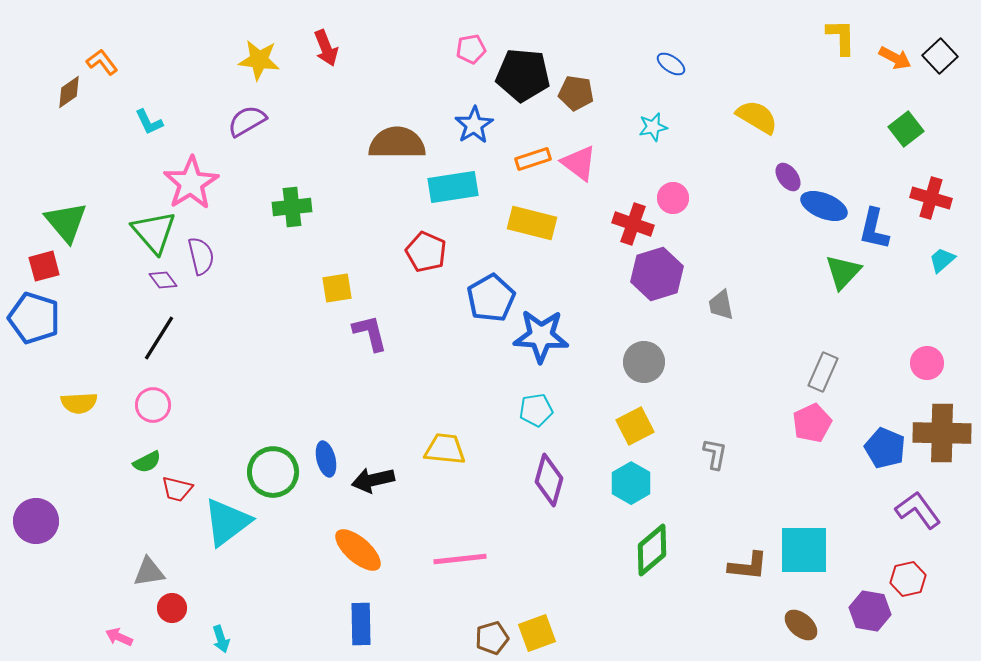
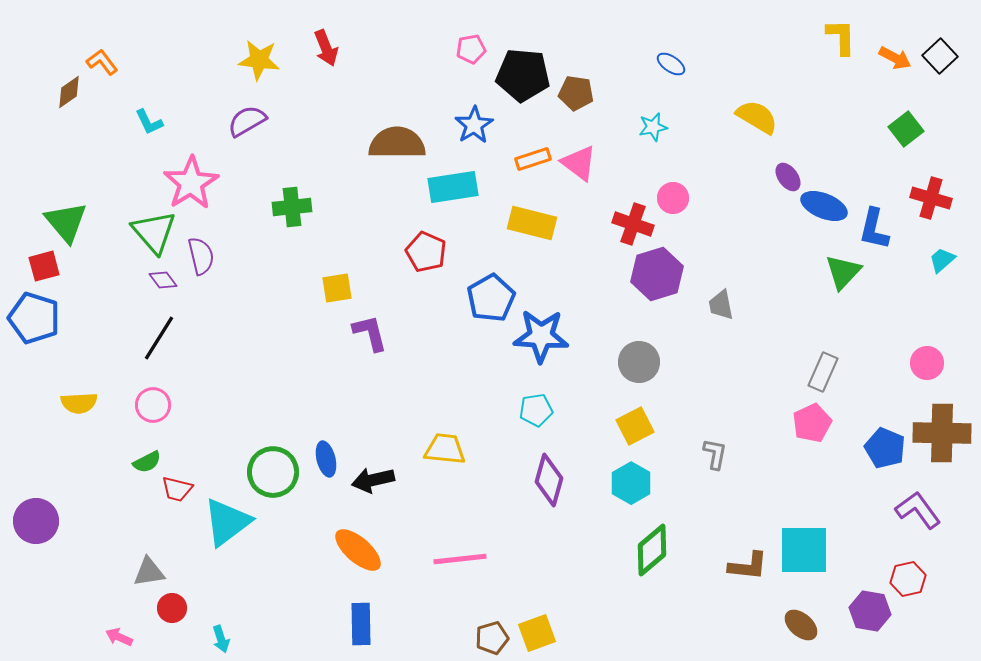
gray circle at (644, 362): moved 5 px left
